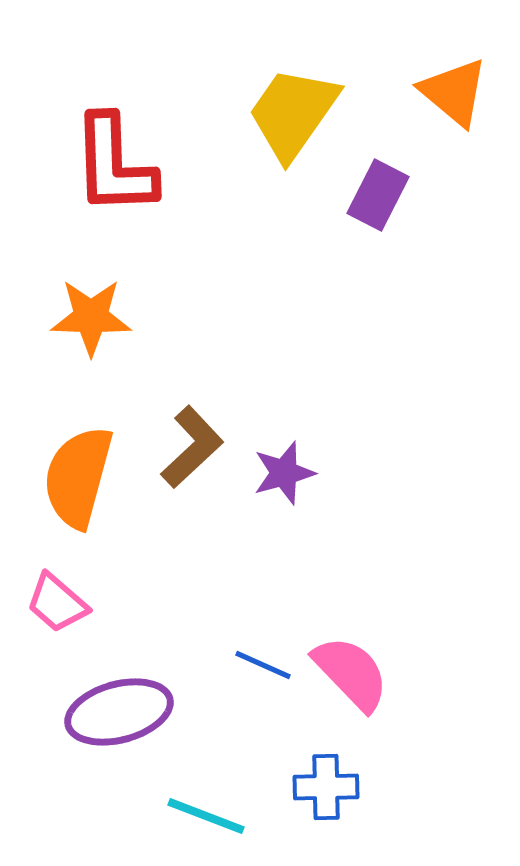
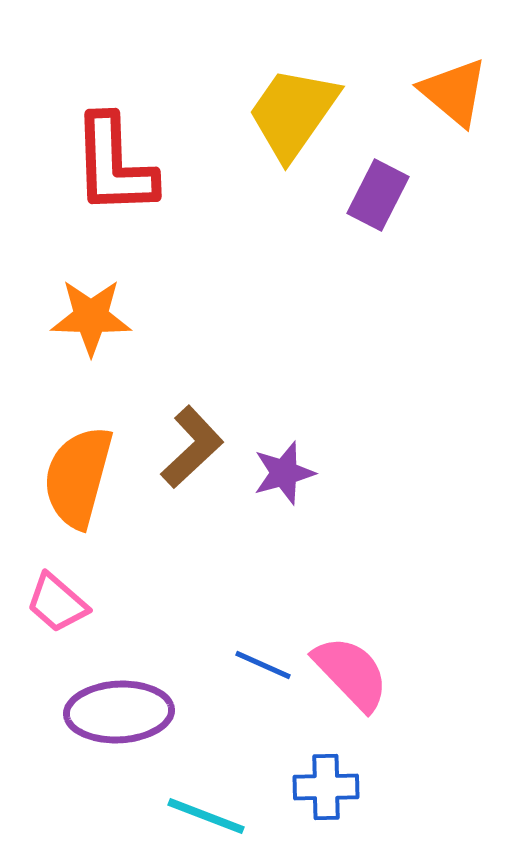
purple ellipse: rotated 12 degrees clockwise
